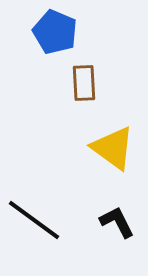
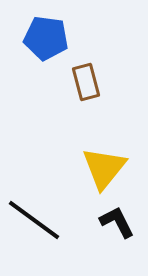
blue pentagon: moved 9 px left, 6 px down; rotated 15 degrees counterclockwise
brown rectangle: moved 2 px right, 1 px up; rotated 12 degrees counterclockwise
yellow triangle: moved 9 px left, 20 px down; rotated 33 degrees clockwise
